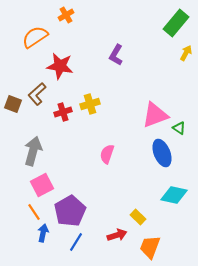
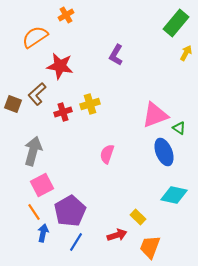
blue ellipse: moved 2 px right, 1 px up
